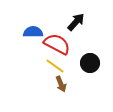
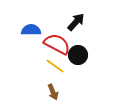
blue semicircle: moved 2 px left, 2 px up
black circle: moved 12 px left, 8 px up
brown arrow: moved 8 px left, 8 px down
